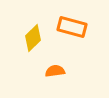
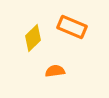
orange rectangle: rotated 8 degrees clockwise
